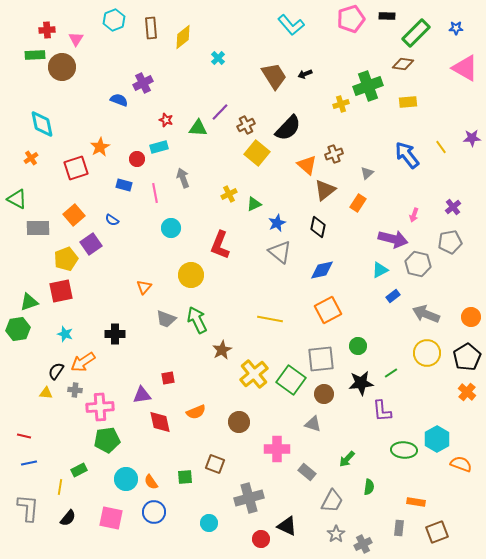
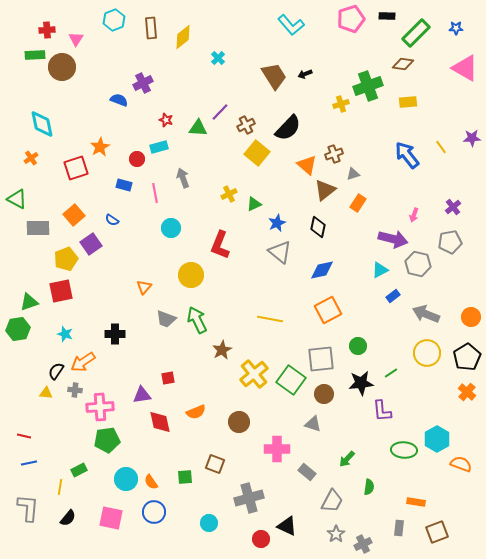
gray triangle at (367, 173): moved 14 px left, 1 px down; rotated 24 degrees clockwise
